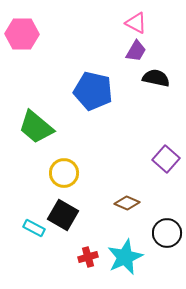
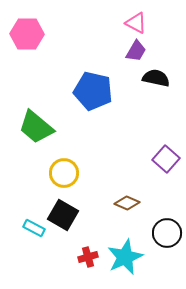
pink hexagon: moved 5 px right
